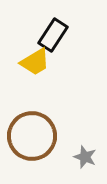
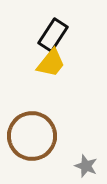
yellow trapezoid: moved 16 px right, 1 px down; rotated 20 degrees counterclockwise
gray star: moved 1 px right, 9 px down
